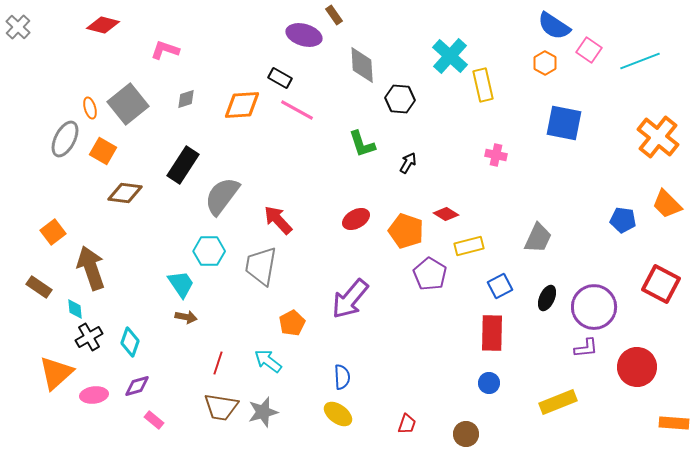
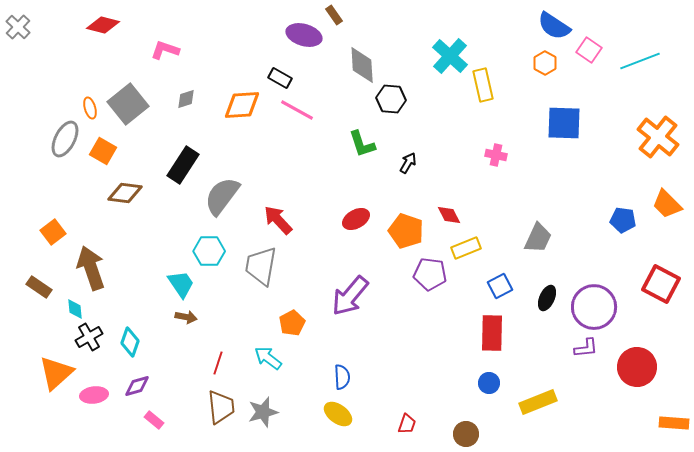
black hexagon at (400, 99): moved 9 px left
blue square at (564, 123): rotated 9 degrees counterclockwise
red diamond at (446, 214): moved 3 px right, 1 px down; rotated 30 degrees clockwise
yellow rectangle at (469, 246): moved 3 px left, 2 px down; rotated 8 degrees counterclockwise
purple pentagon at (430, 274): rotated 24 degrees counterclockwise
purple arrow at (350, 299): moved 3 px up
cyan arrow at (268, 361): moved 3 px up
yellow rectangle at (558, 402): moved 20 px left
brown trapezoid at (221, 407): rotated 105 degrees counterclockwise
